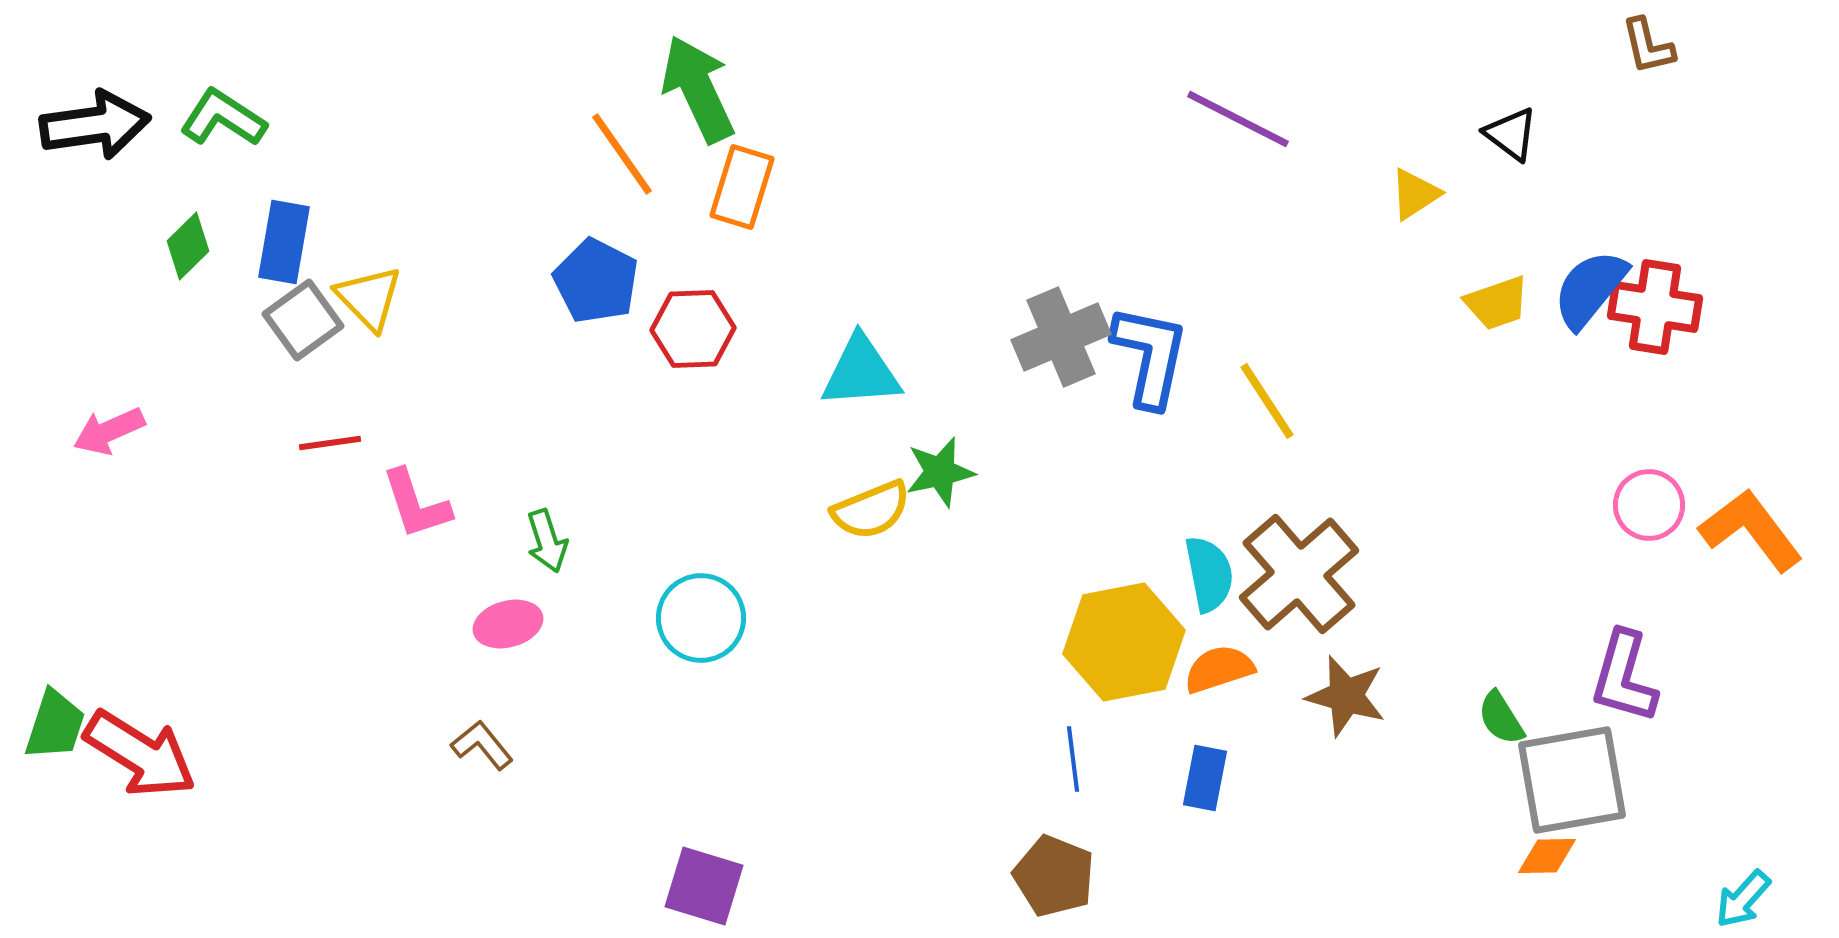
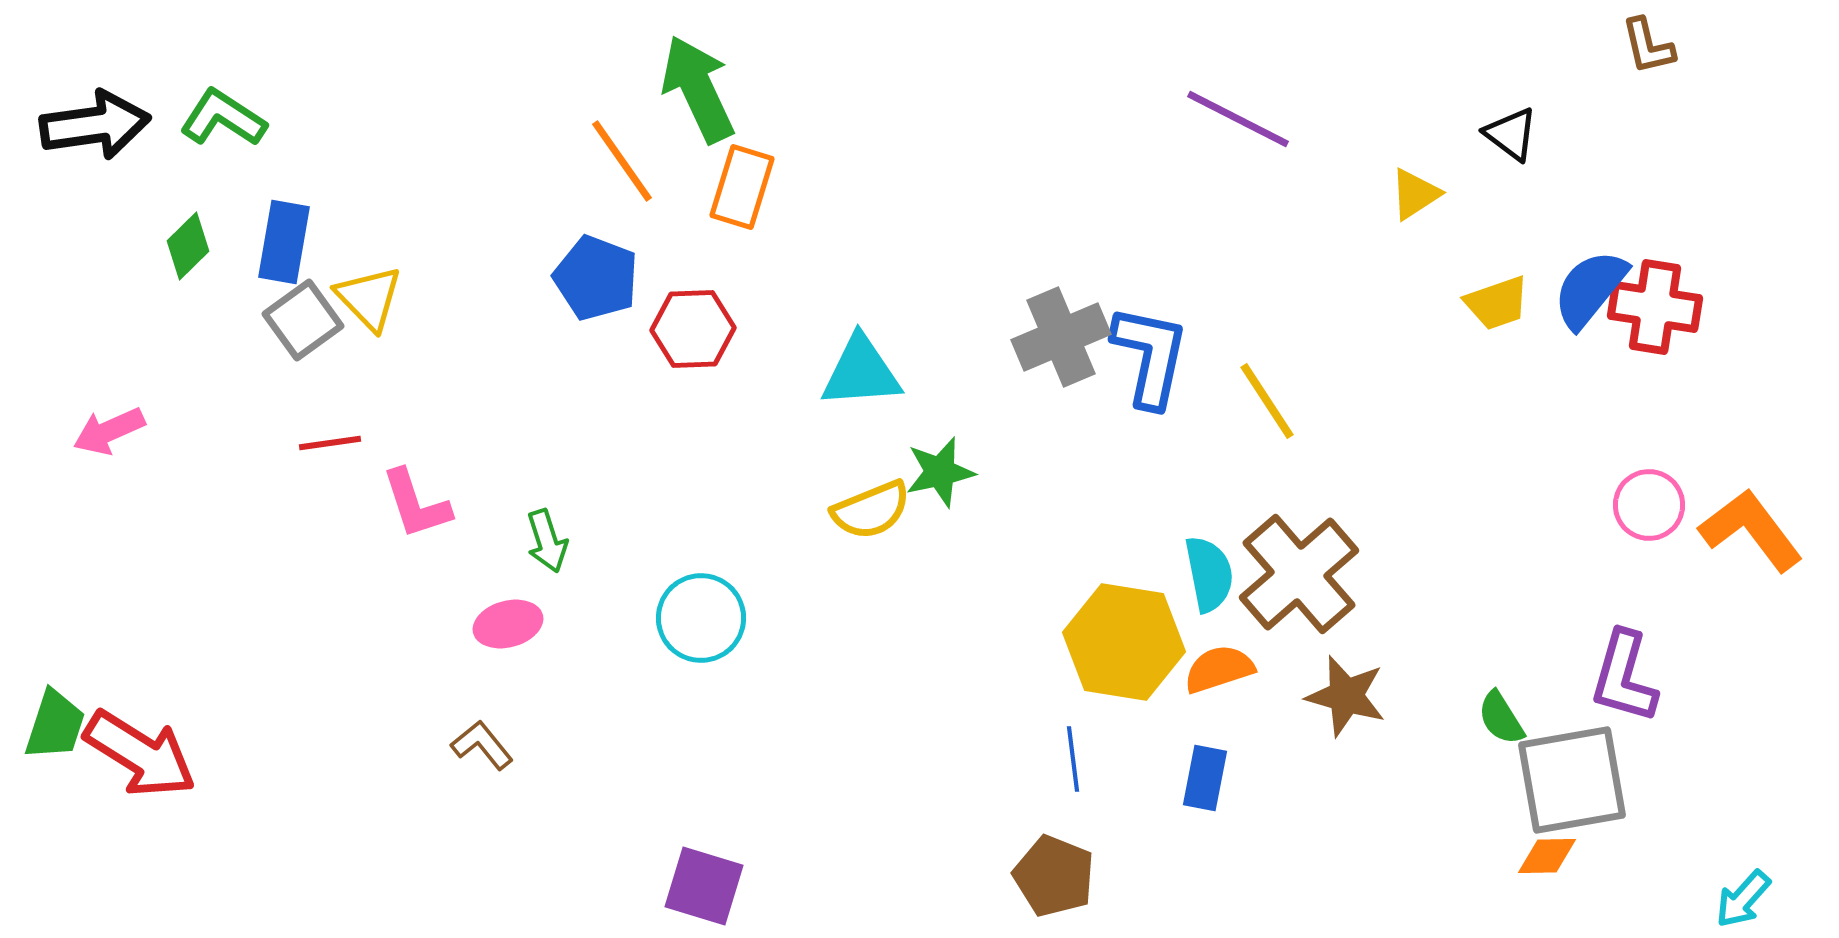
orange line at (622, 154): moved 7 px down
blue pentagon at (596, 281): moved 3 px up; rotated 6 degrees counterclockwise
yellow hexagon at (1124, 642): rotated 20 degrees clockwise
